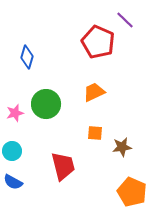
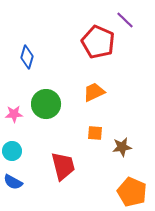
pink star: moved 1 px left, 1 px down; rotated 12 degrees clockwise
